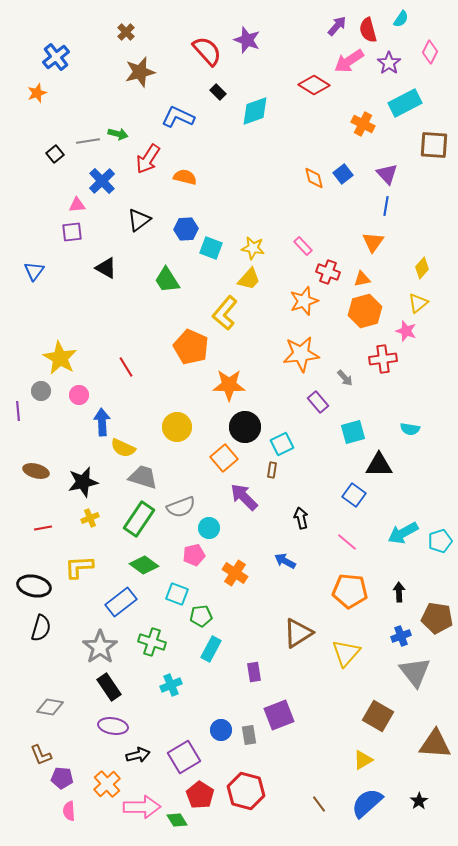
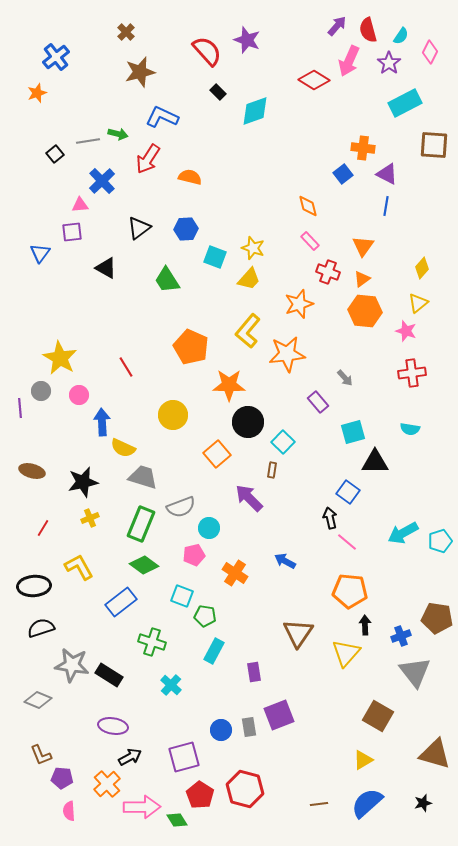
cyan semicircle at (401, 19): moved 17 px down
pink arrow at (349, 61): rotated 32 degrees counterclockwise
red diamond at (314, 85): moved 5 px up
blue L-shape at (178, 117): moved 16 px left
orange cross at (363, 124): moved 24 px down; rotated 20 degrees counterclockwise
purple triangle at (387, 174): rotated 20 degrees counterclockwise
orange semicircle at (185, 177): moved 5 px right
orange diamond at (314, 178): moved 6 px left, 28 px down
pink triangle at (77, 205): moved 3 px right
black triangle at (139, 220): moved 8 px down
orange triangle at (373, 242): moved 10 px left, 4 px down
pink rectangle at (303, 246): moved 7 px right, 5 px up
cyan square at (211, 248): moved 4 px right, 9 px down
yellow star at (253, 248): rotated 10 degrees clockwise
blue triangle at (34, 271): moved 6 px right, 18 px up
orange triangle at (362, 279): rotated 24 degrees counterclockwise
orange star at (304, 301): moved 5 px left, 3 px down
orange hexagon at (365, 311): rotated 20 degrees clockwise
yellow L-shape at (225, 313): moved 23 px right, 18 px down
orange star at (301, 354): moved 14 px left
red cross at (383, 359): moved 29 px right, 14 px down
purple line at (18, 411): moved 2 px right, 3 px up
yellow circle at (177, 427): moved 4 px left, 12 px up
black circle at (245, 427): moved 3 px right, 5 px up
cyan square at (282, 444): moved 1 px right, 2 px up; rotated 20 degrees counterclockwise
orange square at (224, 458): moved 7 px left, 4 px up
black triangle at (379, 465): moved 4 px left, 3 px up
brown ellipse at (36, 471): moved 4 px left
blue square at (354, 495): moved 6 px left, 3 px up
purple arrow at (244, 497): moved 5 px right, 1 px down
black arrow at (301, 518): moved 29 px right
green rectangle at (139, 519): moved 2 px right, 5 px down; rotated 12 degrees counterclockwise
red line at (43, 528): rotated 48 degrees counterclockwise
yellow L-shape at (79, 567): rotated 64 degrees clockwise
black ellipse at (34, 586): rotated 16 degrees counterclockwise
black arrow at (399, 592): moved 34 px left, 33 px down
cyan square at (177, 594): moved 5 px right, 2 px down
green pentagon at (201, 616): moved 4 px right; rotated 15 degrees clockwise
black semicircle at (41, 628): rotated 124 degrees counterclockwise
brown triangle at (298, 633): rotated 24 degrees counterclockwise
gray star at (100, 647): moved 28 px left, 18 px down; rotated 28 degrees counterclockwise
cyan rectangle at (211, 649): moved 3 px right, 2 px down
cyan cross at (171, 685): rotated 25 degrees counterclockwise
black rectangle at (109, 687): moved 12 px up; rotated 24 degrees counterclockwise
gray diamond at (50, 707): moved 12 px left, 7 px up; rotated 12 degrees clockwise
gray rectangle at (249, 735): moved 8 px up
brown triangle at (435, 744): moved 10 px down; rotated 12 degrees clockwise
black arrow at (138, 755): moved 8 px left, 2 px down; rotated 15 degrees counterclockwise
purple square at (184, 757): rotated 16 degrees clockwise
red hexagon at (246, 791): moved 1 px left, 2 px up
black star at (419, 801): moved 4 px right, 2 px down; rotated 18 degrees clockwise
brown line at (319, 804): rotated 60 degrees counterclockwise
